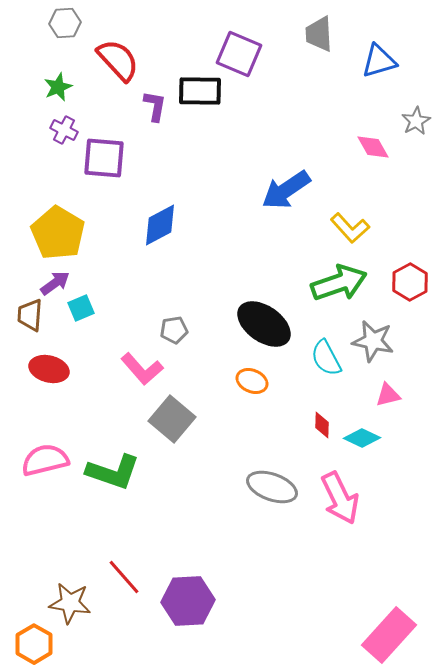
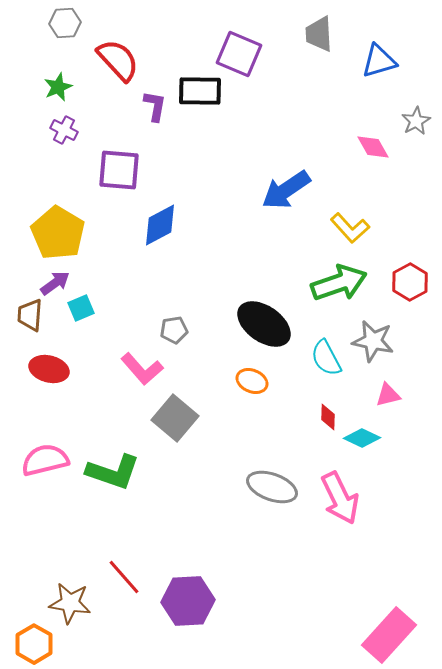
purple square at (104, 158): moved 15 px right, 12 px down
gray square at (172, 419): moved 3 px right, 1 px up
red diamond at (322, 425): moved 6 px right, 8 px up
